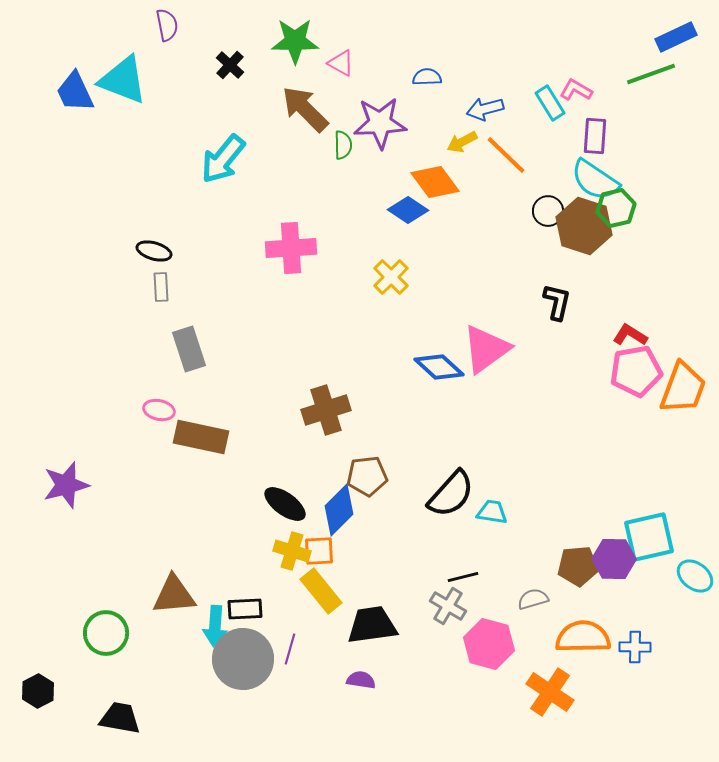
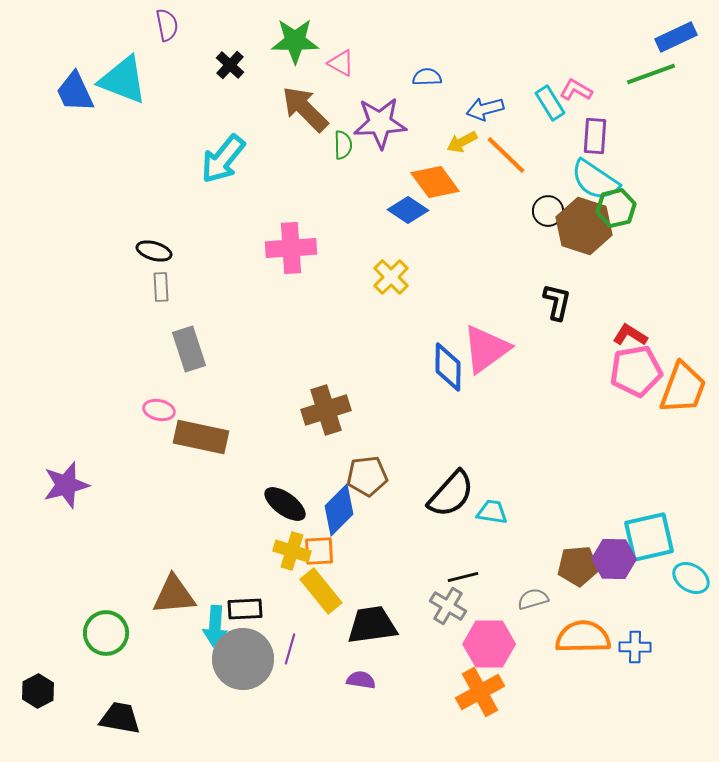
blue diamond at (439, 367): moved 9 px right; rotated 48 degrees clockwise
cyan ellipse at (695, 576): moved 4 px left, 2 px down; rotated 6 degrees counterclockwise
pink hexagon at (489, 644): rotated 15 degrees counterclockwise
orange cross at (550, 692): moved 70 px left; rotated 27 degrees clockwise
